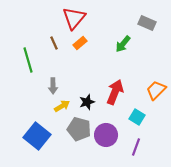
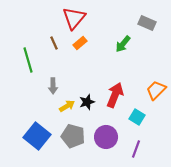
red arrow: moved 3 px down
yellow arrow: moved 5 px right
gray pentagon: moved 6 px left, 7 px down
purple circle: moved 2 px down
purple line: moved 2 px down
